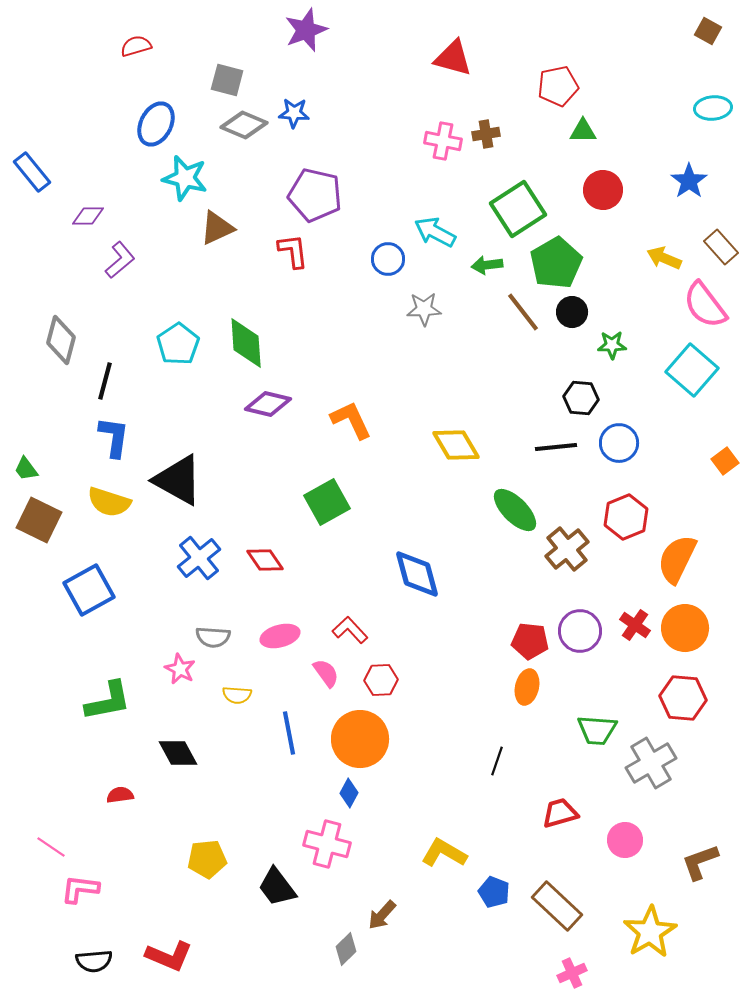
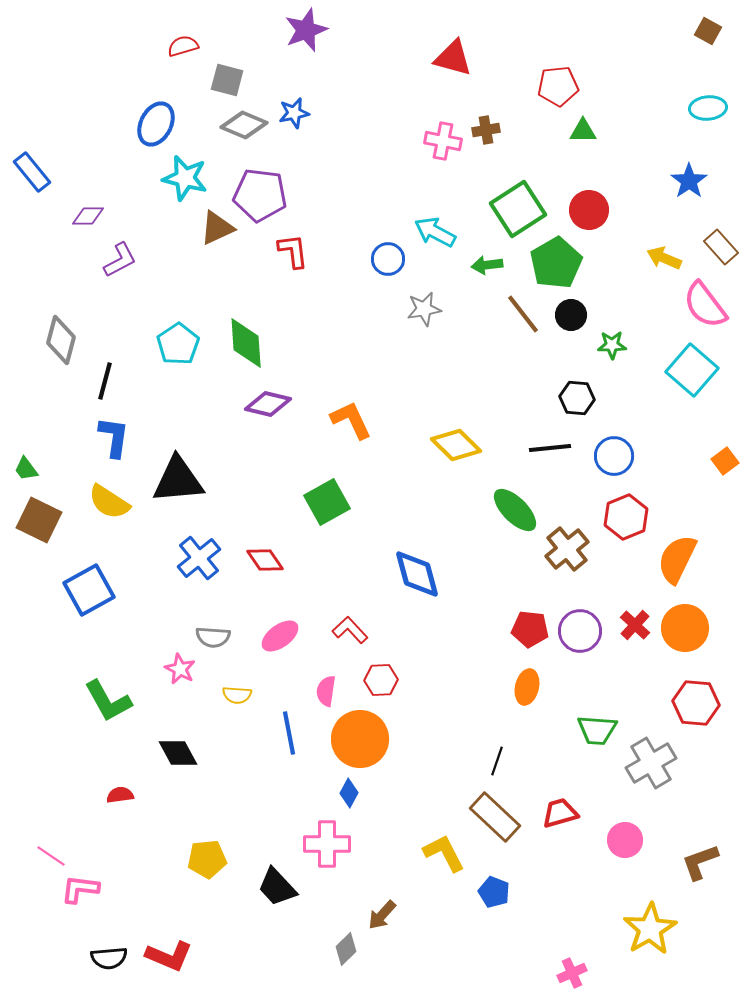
red semicircle at (136, 46): moved 47 px right
red pentagon at (558, 86): rotated 6 degrees clockwise
cyan ellipse at (713, 108): moved 5 px left
blue star at (294, 113): rotated 16 degrees counterclockwise
brown cross at (486, 134): moved 4 px up
red circle at (603, 190): moved 14 px left, 20 px down
purple pentagon at (315, 195): moved 55 px left; rotated 6 degrees counterclockwise
purple L-shape at (120, 260): rotated 12 degrees clockwise
gray star at (424, 309): rotated 8 degrees counterclockwise
brown line at (523, 312): moved 2 px down
black circle at (572, 312): moved 1 px left, 3 px down
black hexagon at (581, 398): moved 4 px left
blue circle at (619, 443): moved 5 px left, 13 px down
yellow diamond at (456, 445): rotated 15 degrees counterclockwise
black line at (556, 447): moved 6 px left, 1 px down
black triangle at (178, 480): rotated 34 degrees counterclockwise
yellow semicircle at (109, 502): rotated 15 degrees clockwise
red cross at (635, 625): rotated 8 degrees clockwise
pink ellipse at (280, 636): rotated 21 degrees counterclockwise
red pentagon at (530, 641): moved 12 px up
pink semicircle at (326, 673): moved 18 px down; rotated 136 degrees counterclockwise
red hexagon at (683, 698): moved 13 px right, 5 px down
green L-shape at (108, 701): rotated 72 degrees clockwise
pink cross at (327, 844): rotated 15 degrees counterclockwise
pink line at (51, 847): moved 9 px down
yellow L-shape at (444, 853): rotated 33 degrees clockwise
black trapezoid at (277, 887): rotated 6 degrees counterclockwise
brown rectangle at (557, 906): moved 62 px left, 89 px up
yellow star at (650, 932): moved 3 px up
black semicircle at (94, 961): moved 15 px right, 3 px up
